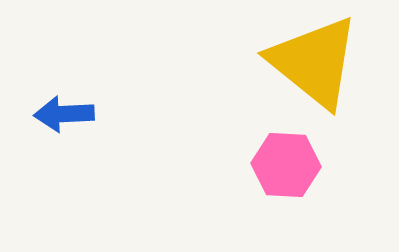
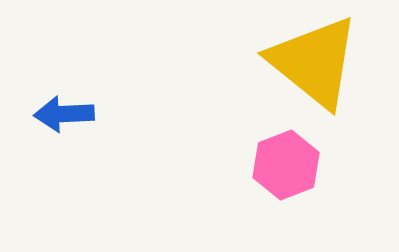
pink hexagon: rotated 24 degrees counterclockwise
